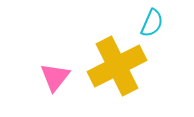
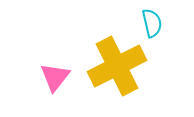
cyan semicircle: rotated 36 degrees counterclockwise
